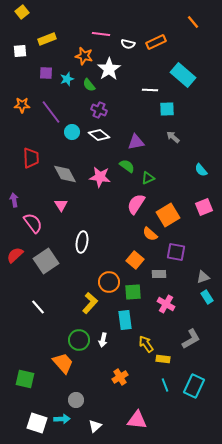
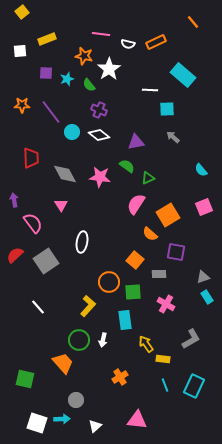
yellow L-shape at (90, 303): moved 2 px left, 3 px down
